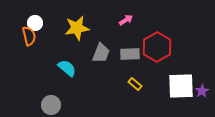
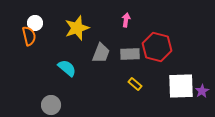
pink arrow: rotated 48 degrees counterclockwise
yellow star: rotated 10 degrees counterclockwise
red hexagon: rotated 16 degrees counterclockwise
